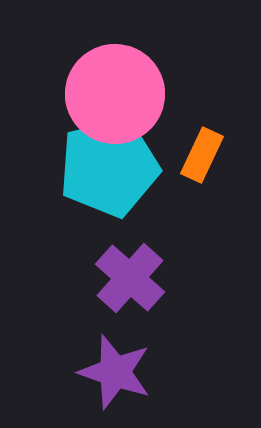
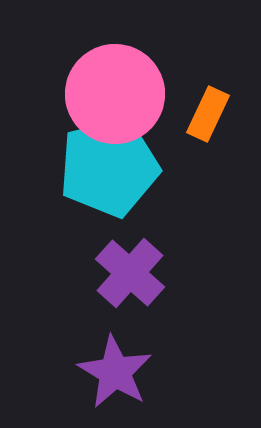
orange rectangle: moved 6 px right, 41 px up
purple cross: moved 5 px up
purple star: rotated 12 degrees clockwise
